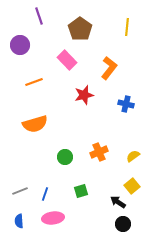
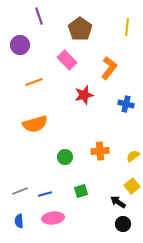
orange cross: moved 1 px right, 1 px up; rotated 18 degrees clockwise
blue line: rotated 56 degrees clockwise
